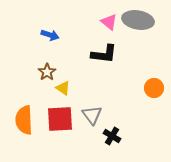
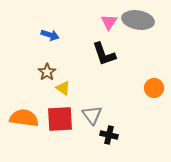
pink triangle: rotated 24 degrees clockwise
black L-shape: rotated 64 degrees clockwise
orange semicircle: moved 2 px up; rotated 100 degrees clockwise
black cross: moved 3 px left, 1 px up; rotated 18 degrees counterclockwise
